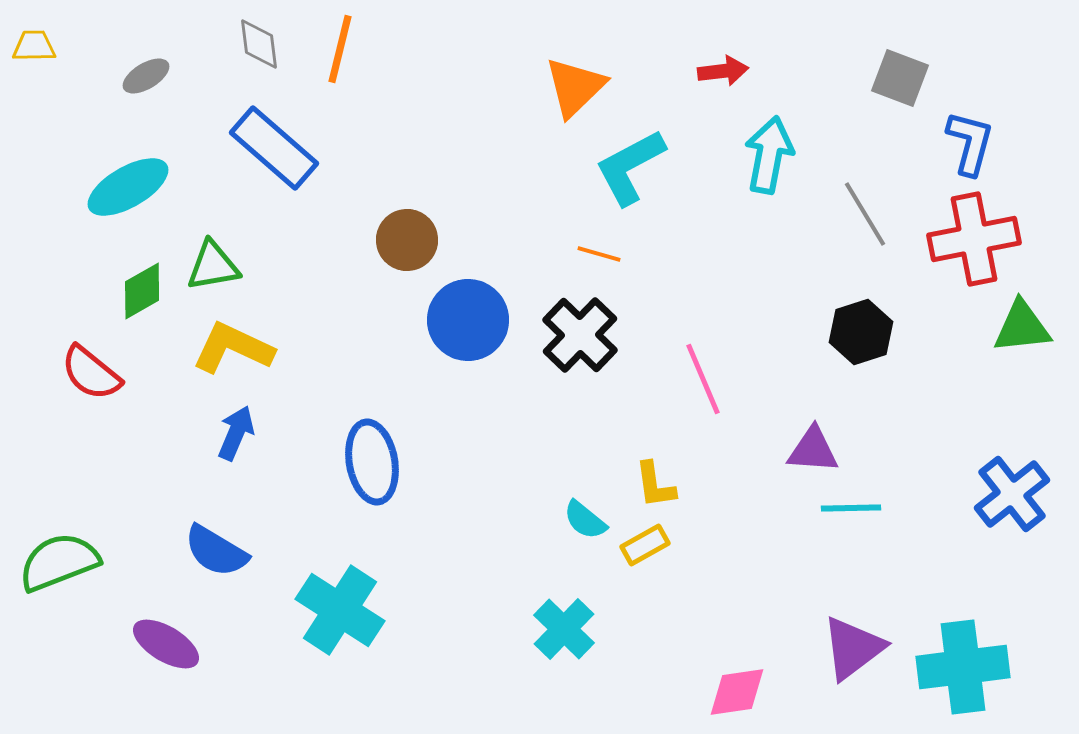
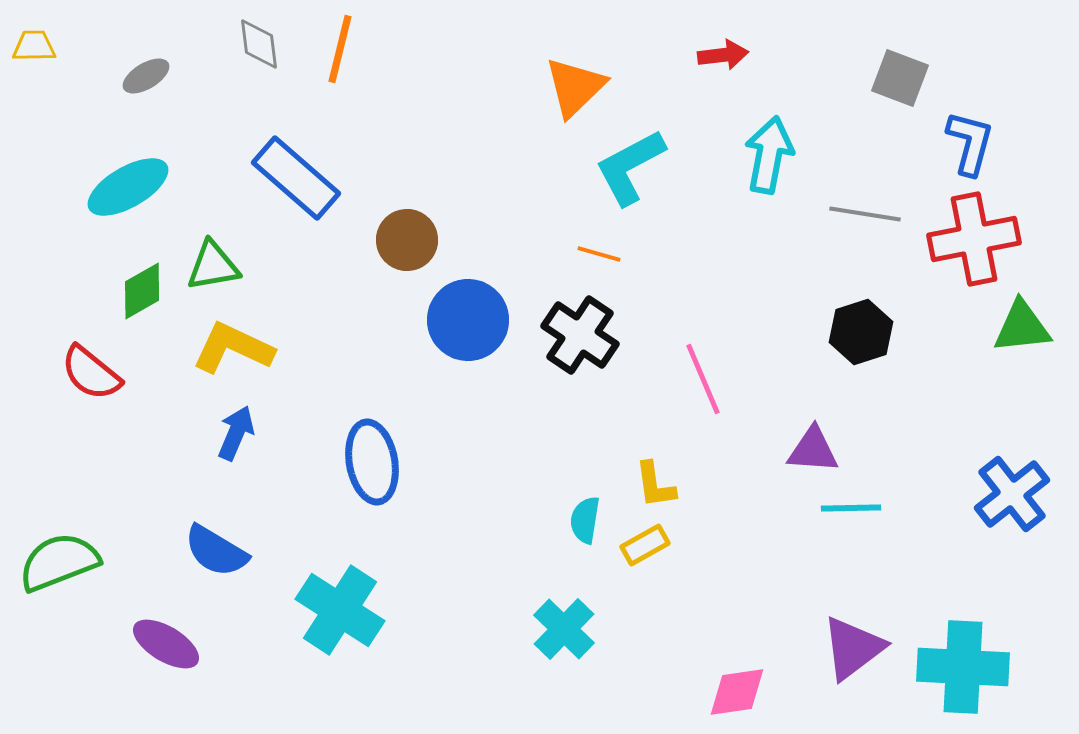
red arrow at (723, 71): moved 16 px up
blue rectangle at (274, 148): moved 22 px right, 30 px down
gray line at (865, 214): rotated 50 degrees counterclockwise
black cross at (580, 335): rotated 10 degrees counterclockwise
cyan semicircle at (585, 520): rotated 60 degrees clockwise
cyan cross at (963, 667): rotated 10 degrees clockwise
